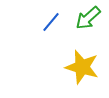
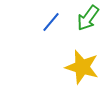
green arrow: rotated 12 degrees counterclockwise
